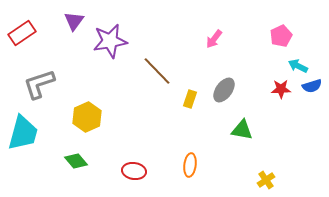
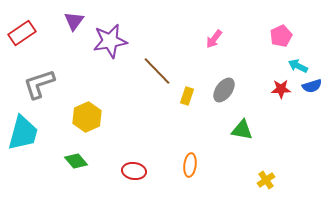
yellow rectangle: moved 3 px left, 3 px up
